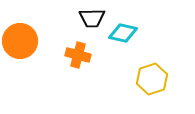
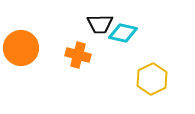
black trapezoid: moved 8 px right, 6 px down
orange circle: moved 1 px right, 7 px down
yellow hexagon: rotated 8 degrees counterclockwise
